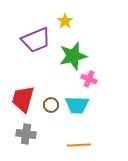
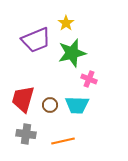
yellow star: moved 1 px right, 2 px down
green star: moved 1 px left, 3 px up
brown circle: moved 1 px left
orange line: moved 16 px left, 4 px up; rotated 10 degrees counterclockwise
